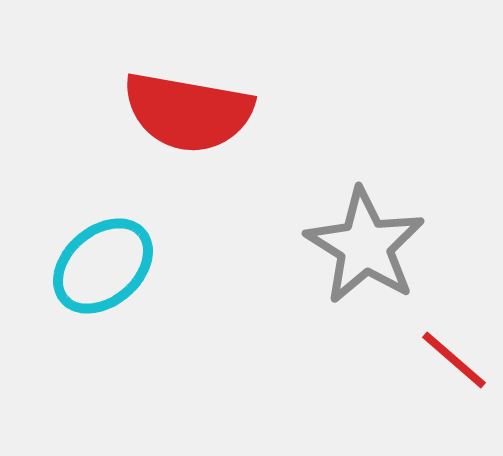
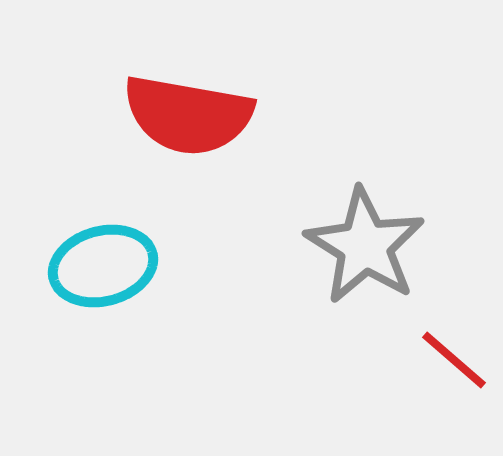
red semicircle: moved 3 px down
cyan ellipse: rotated 26 degrees clockwise
